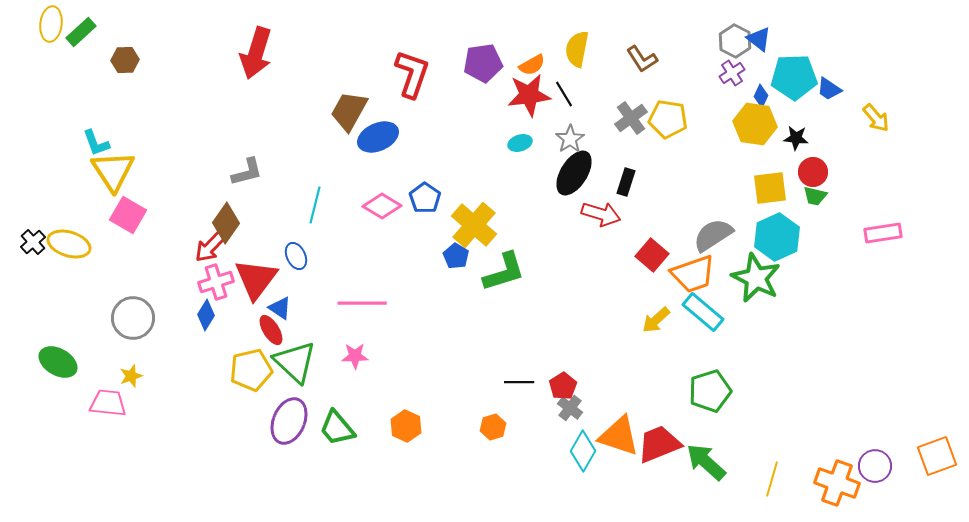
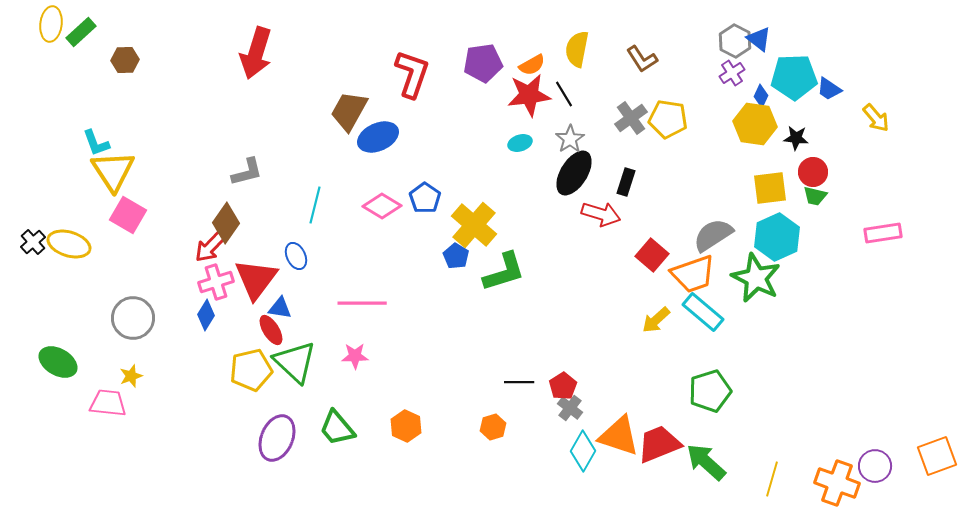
blue triangle at (280, 308): rotated 25 degrees counterclockwise
purple ellipse at (289, 421): moved 12 px left, 17 px down
